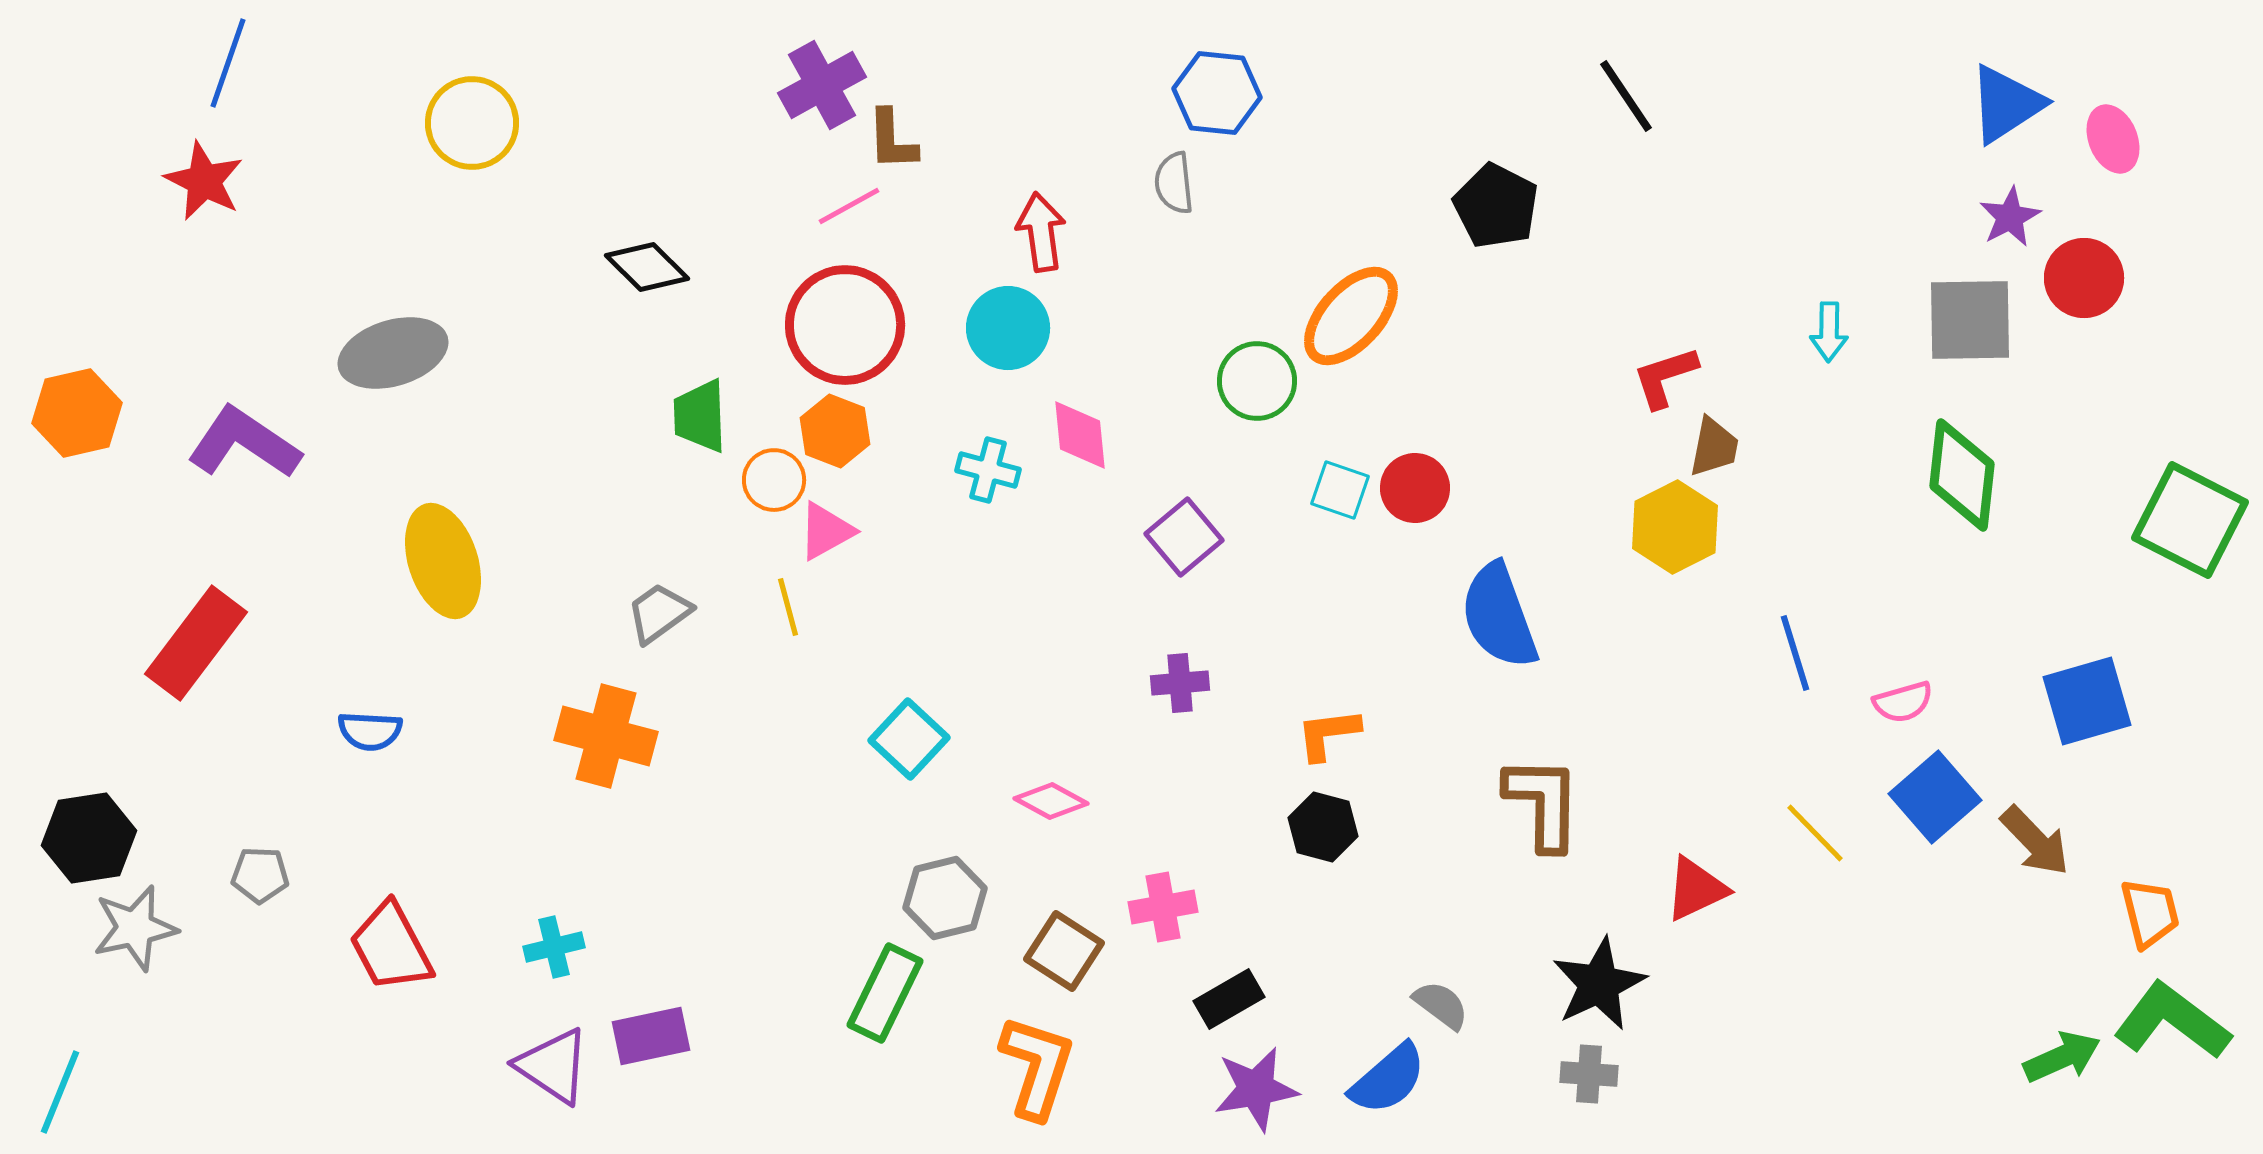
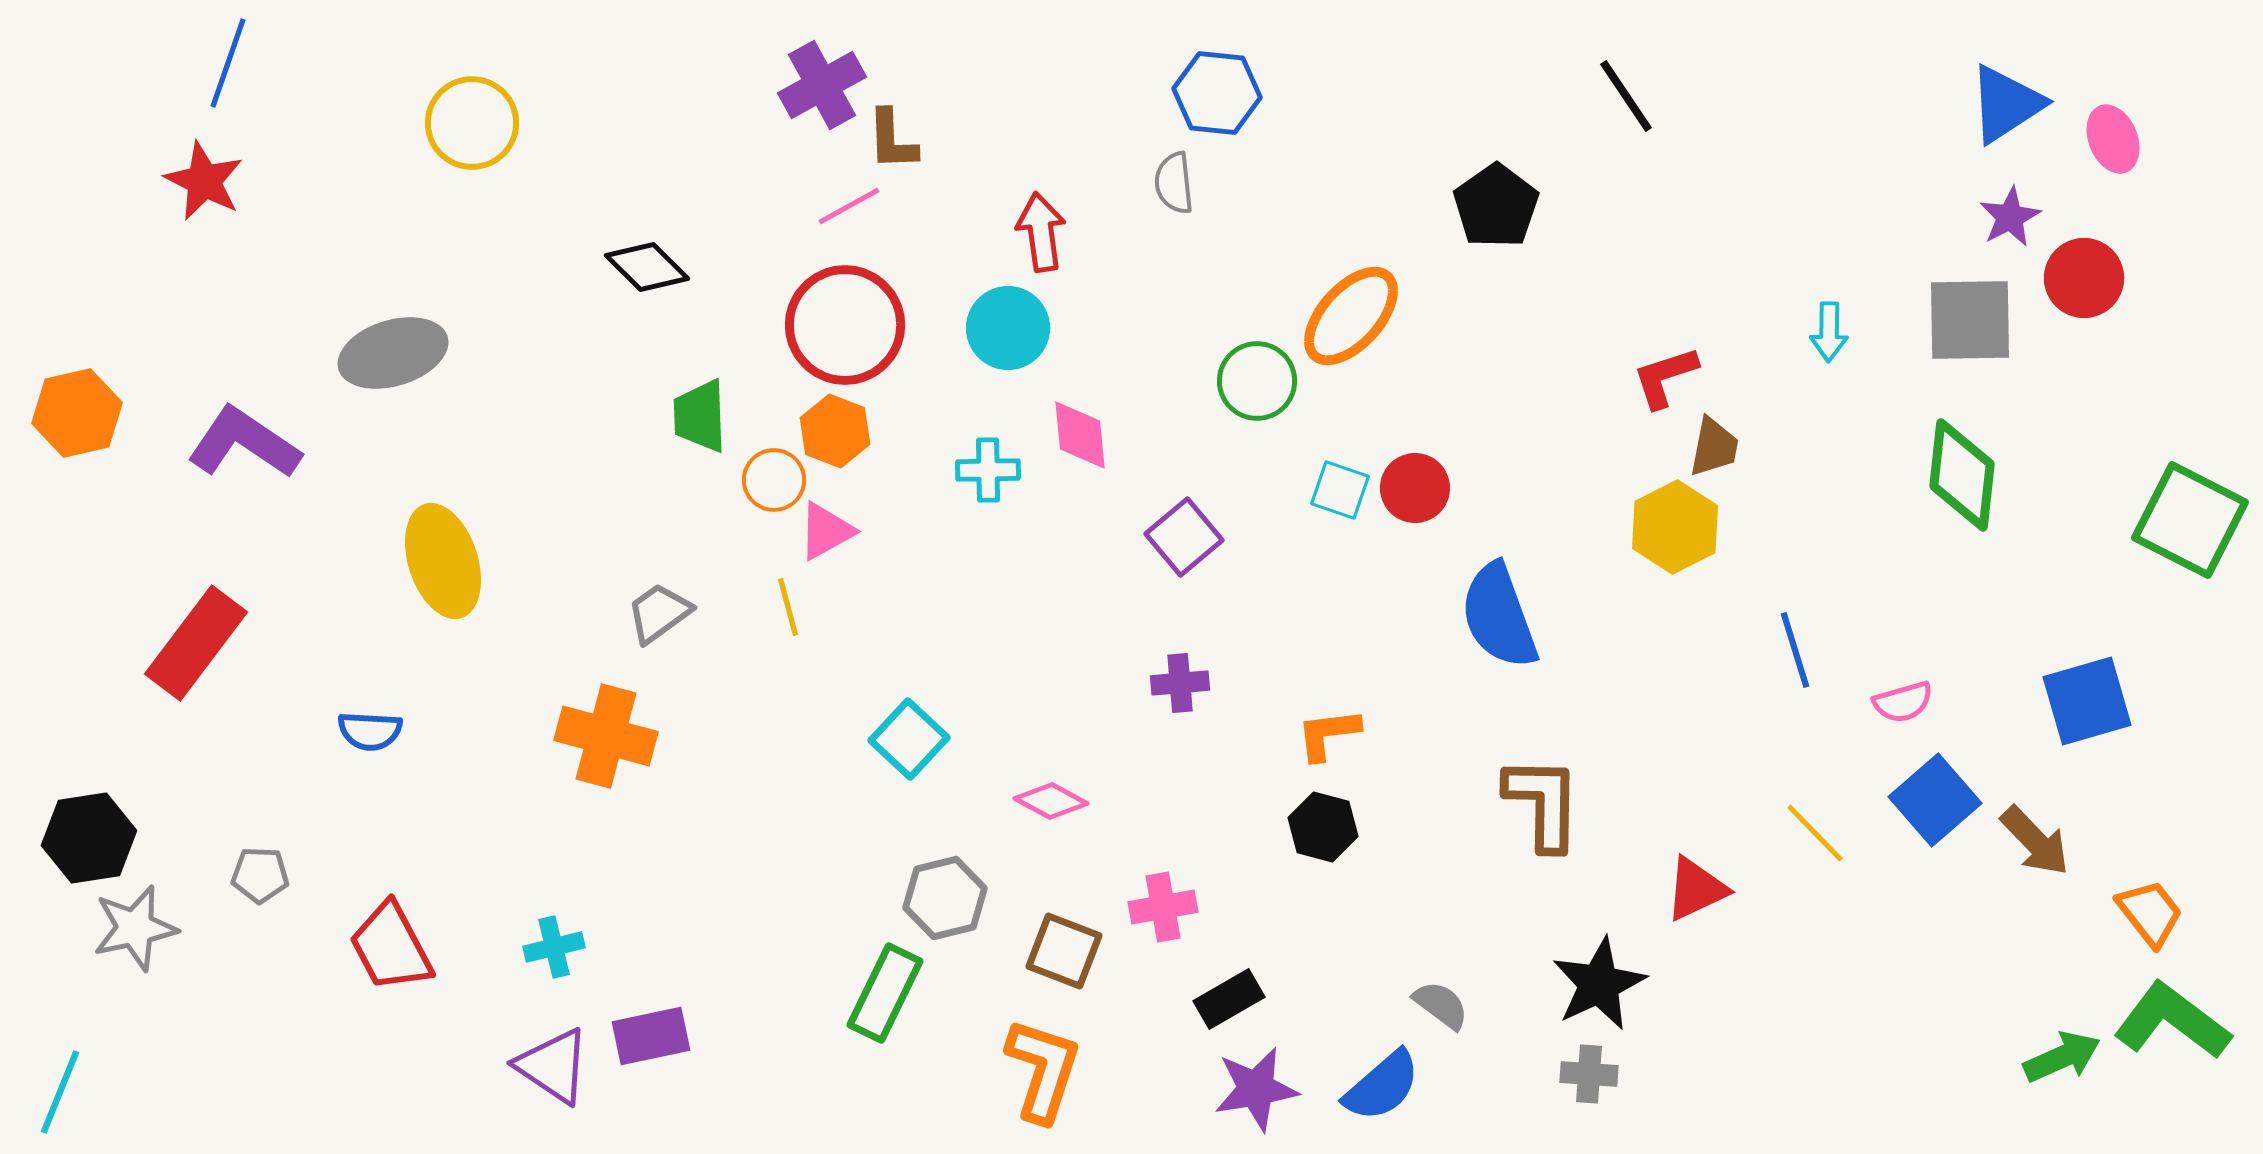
black pentagon at (1496, 206): rotated 10 degrees clockwise
cyan cross at (988, 470): rotated 16 degrees counterclockwise
blue line at (1795, 653): moved 3 px up
blue square at (1935, 797): moved 3 px down
orange trapezoid at (2150, 913): rotated 24 degrees counterclockwise
brown square at (1064, 951): rotated 12 degrees counterclockwise
orange L-shape at (1037, 1067): moved 6 px right, 3 px down
blue semicircle at (1388, 1079): moved 6 px left, 7 px down
